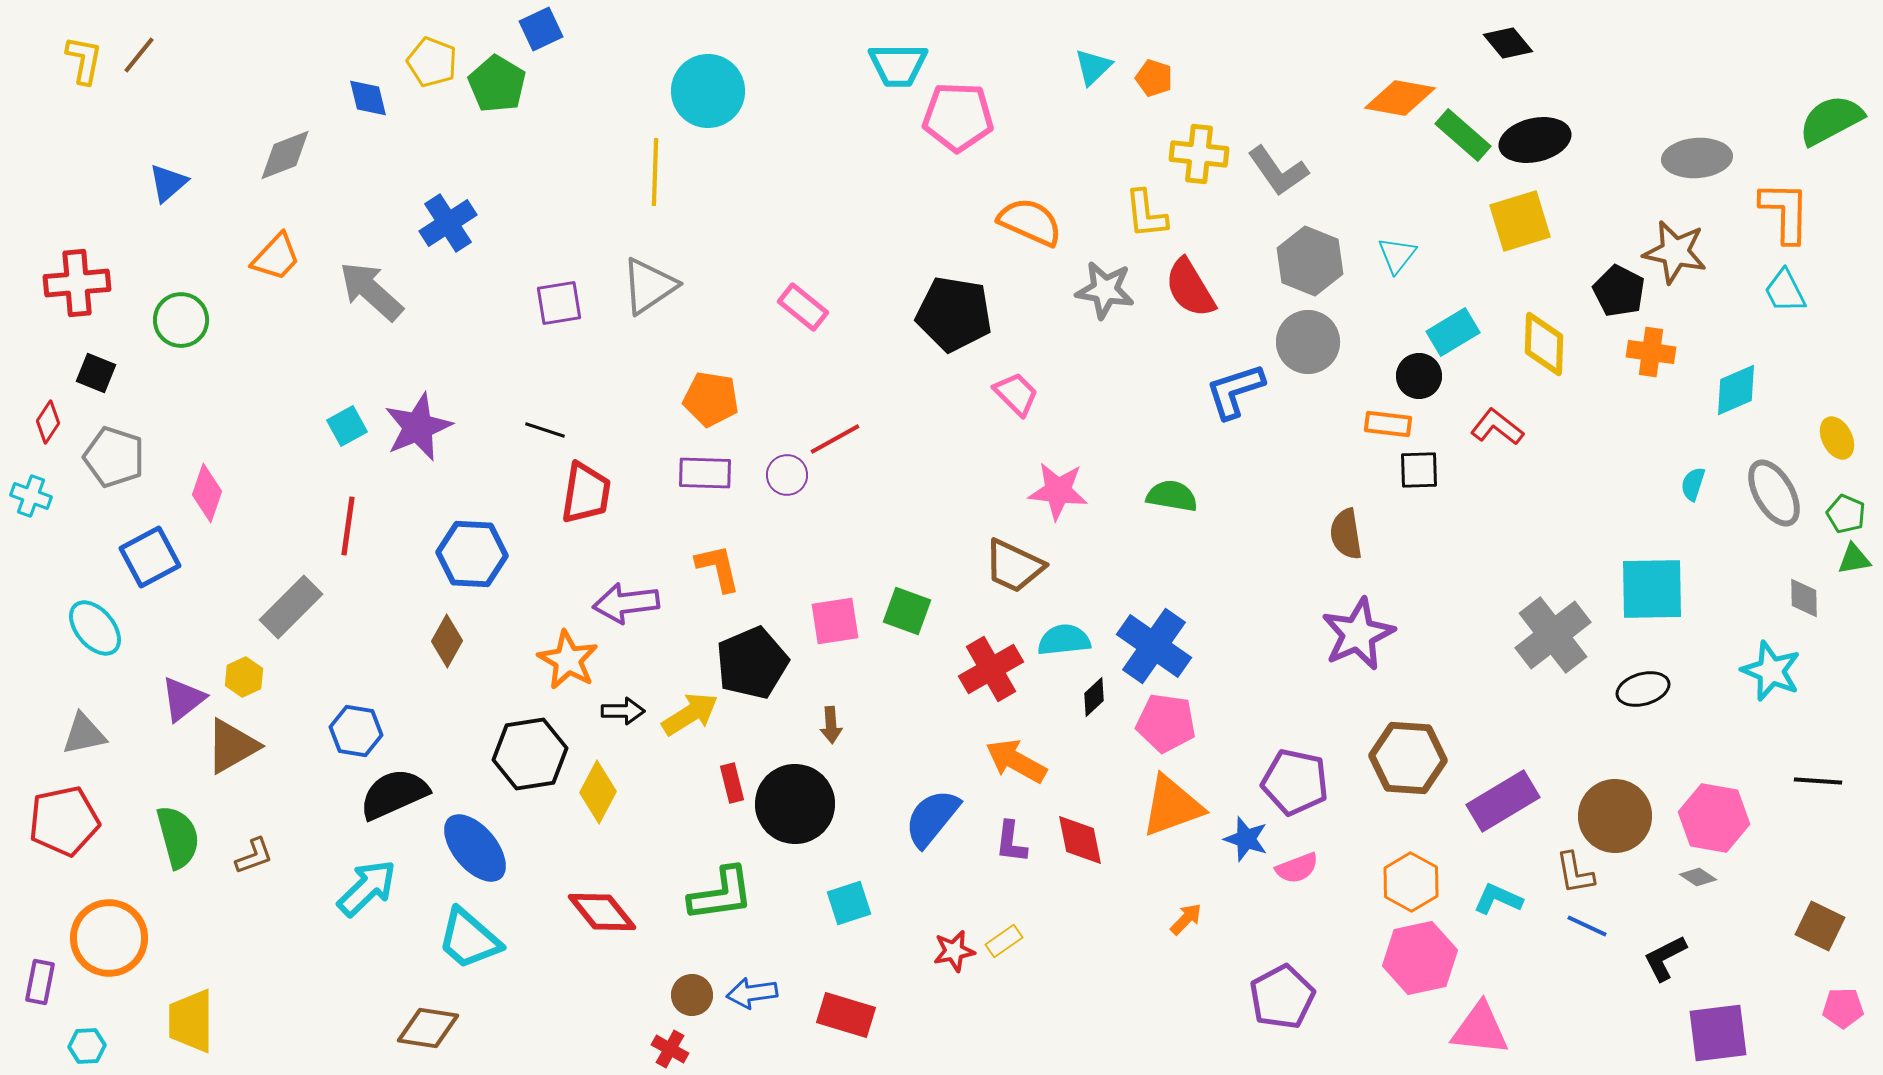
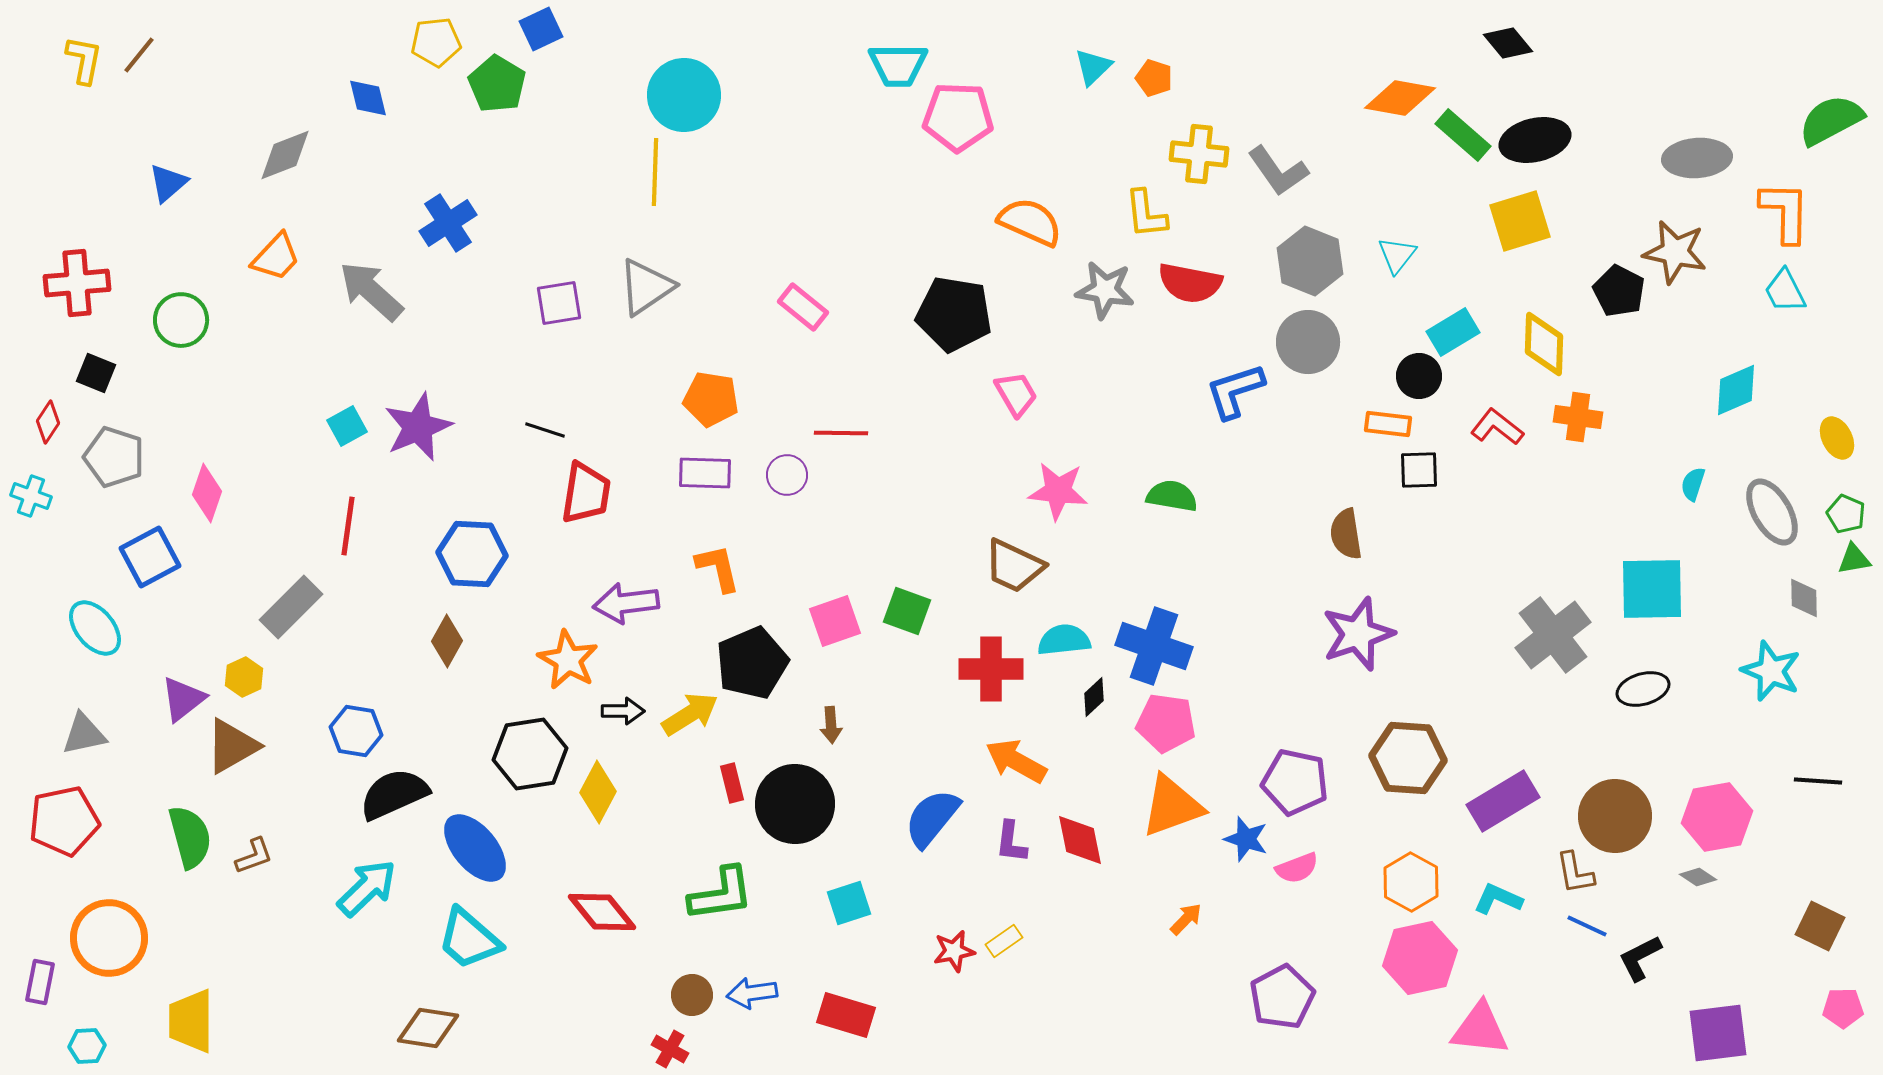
yellow pentagon at (432, 62): moved 4 px right, 20 px up; rotated 27 degrees counterclockwise
cyan circle at (708, 91): moved 24 px left, 4 px down
gray triangle at (649, 286): moved 3 px left, 1 px down
red semicircle at (1190, 288): moved 5 px up; rotated 48 degrees counterclockwise
orange cross at (1651, 352): moved 73 px left, 65 px down
pink trapezoid at (1016, 394): rotated 15 degrees clockwise
red line at (835, 439): moved 6 px right, 6 px up; rotated 30 degrees clockwise
gray ellipse at (1774, 493): moved 2 px left, 19 px down
pink square at (835, 621): rotated 10 degrees counterclockwise
purple star at (1358, 634): rotated 6 degrees clockwise
blue cross at (1154, 646): rotated 16 degrees counterclockwise
red cross at (991, 669): rotated 30 degrees clockwise
pink hexagon at (1714, 818): moved 3 px right, 1 px up; rotated 20 degrees counterclockwise
green semicircle at (178, 837): moved 12 px right
black L-shape at (1665, 958): moved 25 px left
